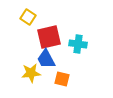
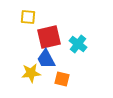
yellow square: rotated 28 degrees counterclockwise
cyan cross: rotated 30 degrees clockwise
